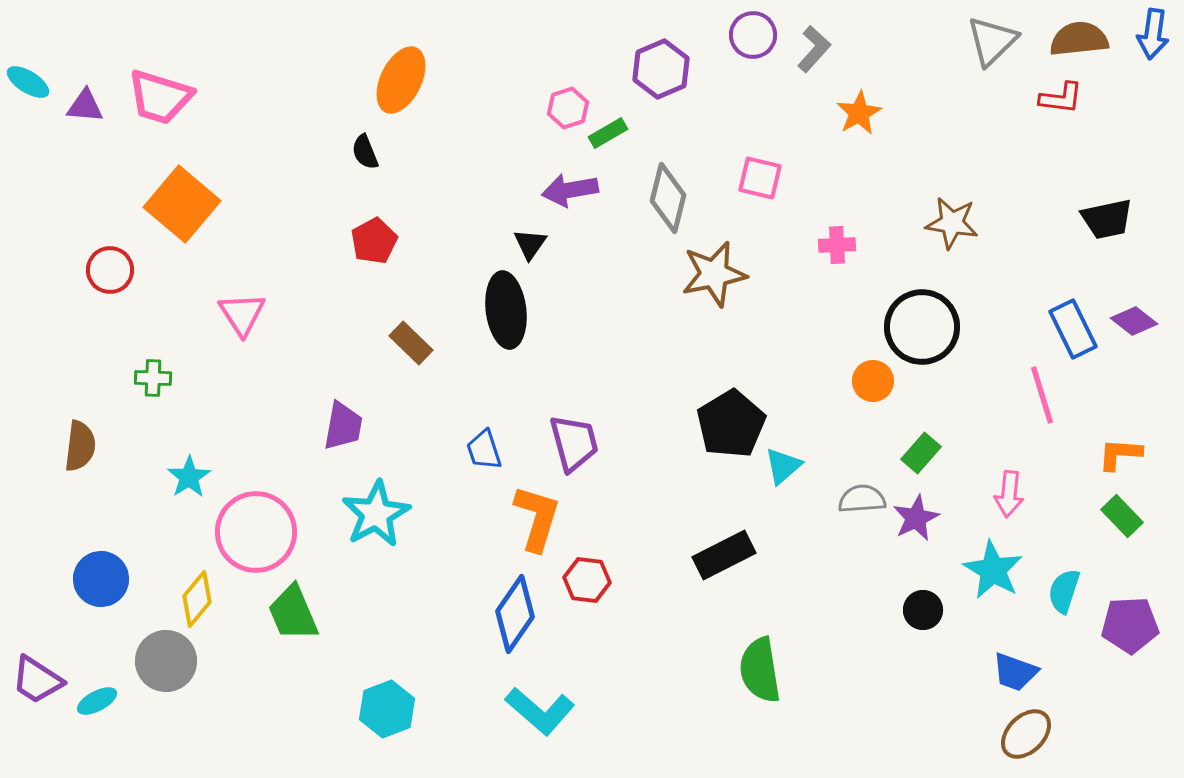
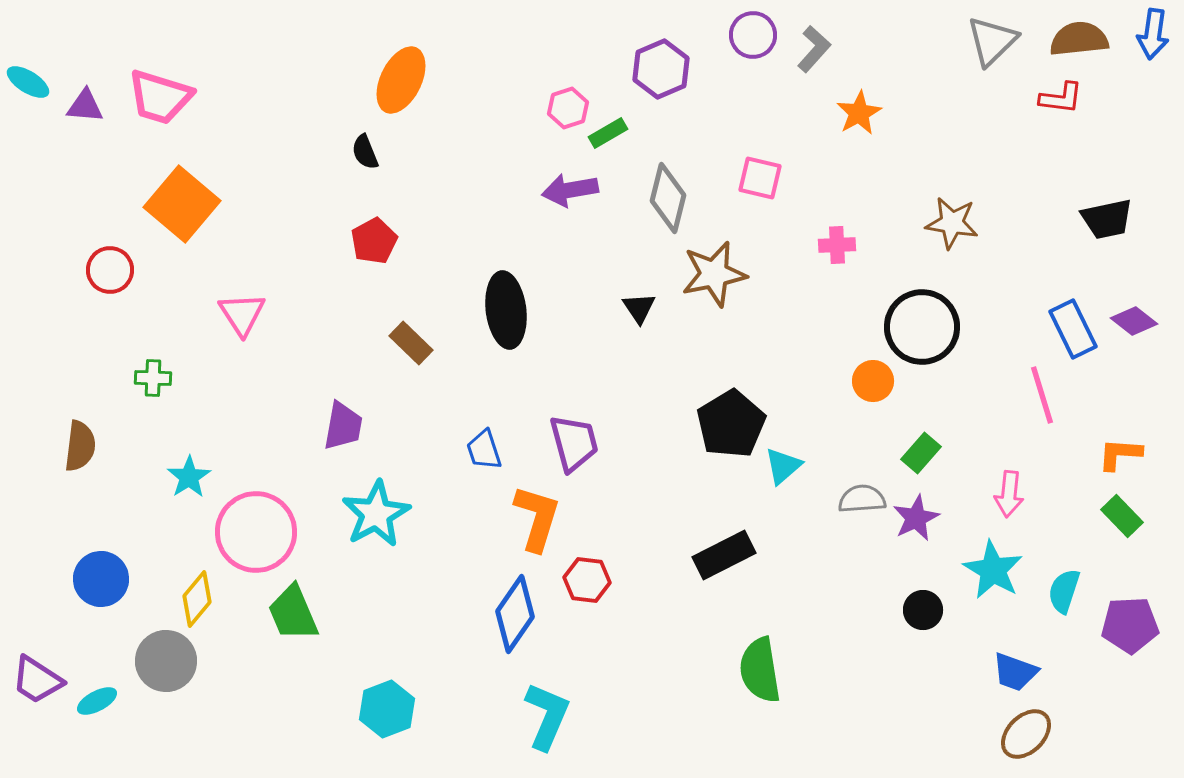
black triangle at (530, 244): moved 109 px right, 64 px down; rotated 9 degrees counterclockwise
cyan L-shape at (540, 711): moved 7 px right, 5 px down; rotated 108 degrees counterclockwise
